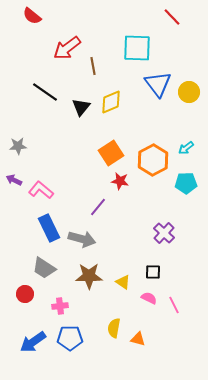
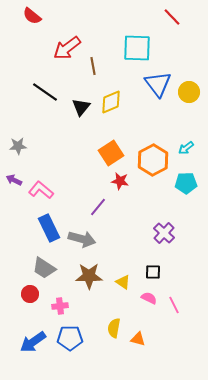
red circle: moved 5 px right
